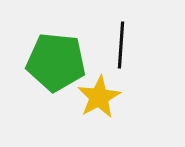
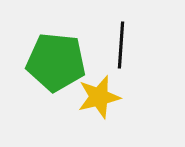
yellow star: rotated 15 degrees clockwise
